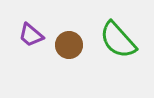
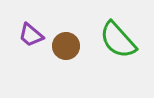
brown circle: moved 3 px left, 1 px down
